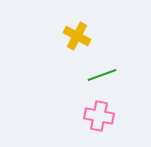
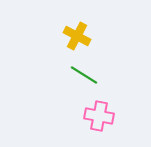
green line: moved 18 px left; rotated 52 degrees clockwise
